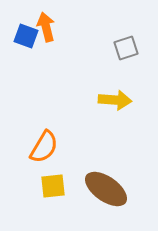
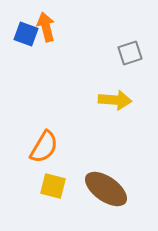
blue square: moved 2 px up
gray square: moved 4 px right, 5 px down
yellow square: rotated 20 degrees clockwise
